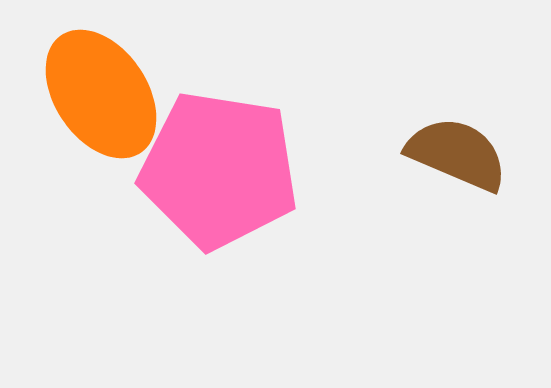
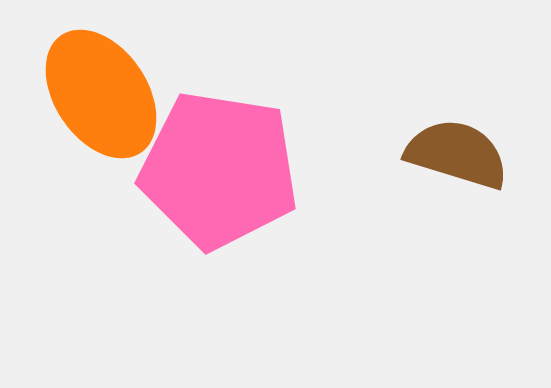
brown semicircle: rotated 6 degrees counterclockwise
